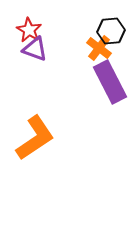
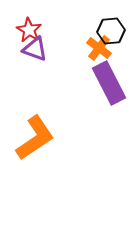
purple rectangle: moved 1 px left, 1 px down
